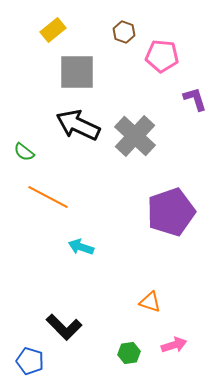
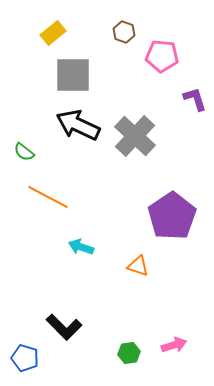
yellow rectangle: moved 3 px down
gray square: moved 4 px left, 3 px down
purple pentagon: moved 1 px right, 4 px down; rotated 15 degrees counterclockwise
orange triangle: moved 12 px left, 36 px up
blue pentagon: moved 5 px left, 3 px up
